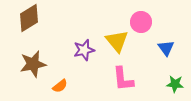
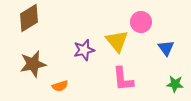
orange semicircle: rotated 21 degrees clockwise
